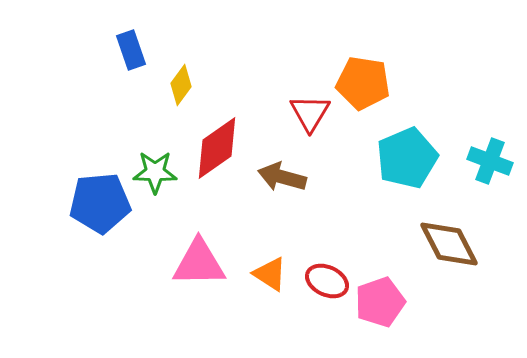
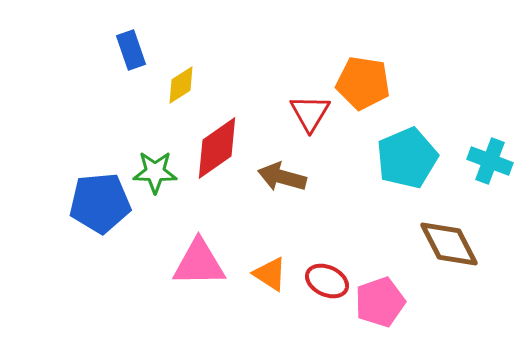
yellow diamond: rotated 21 degrees clockwise
